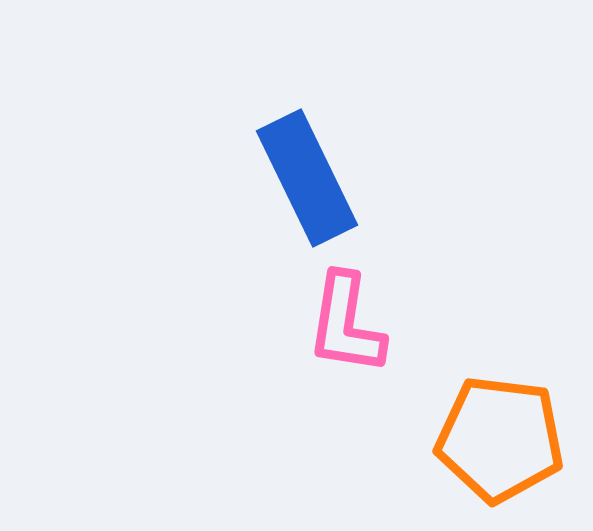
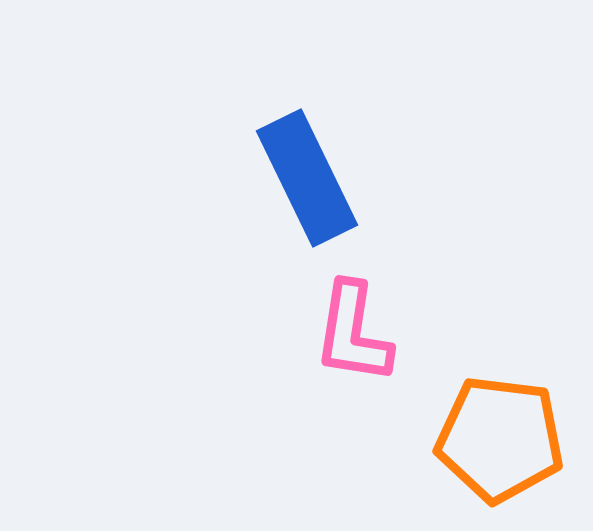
pink L-shape: moved 7 px right, 9 px down
